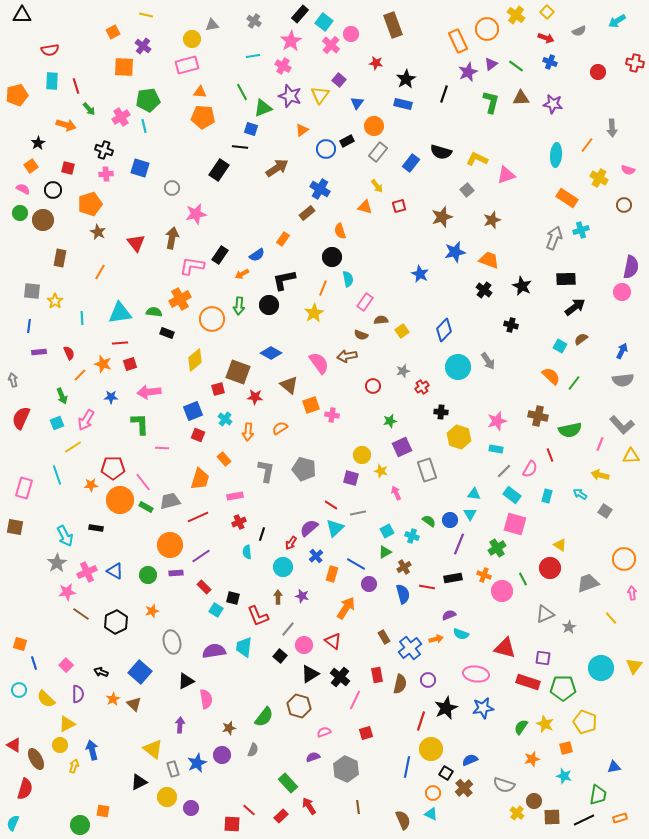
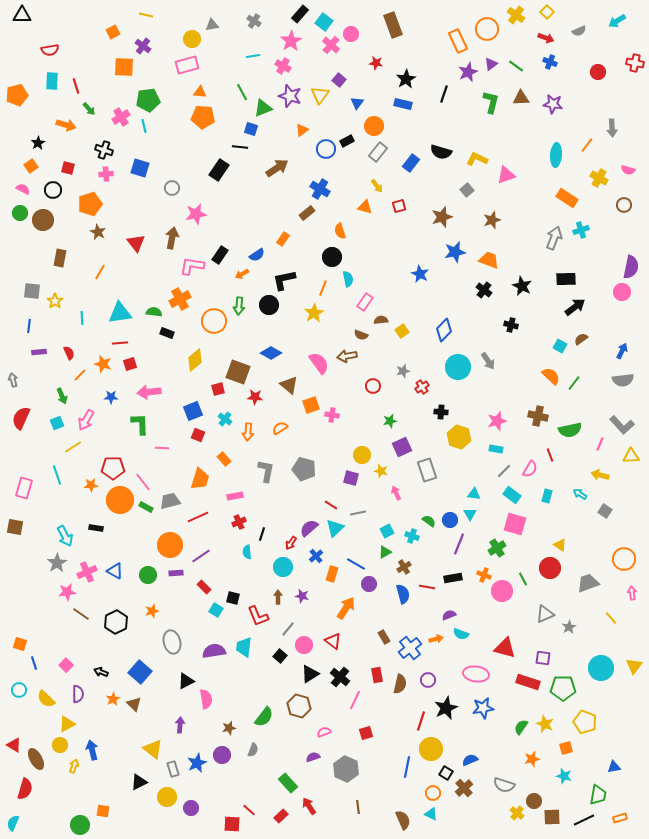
orange circle at (212, 319): moved 2 px right, 2 px down
